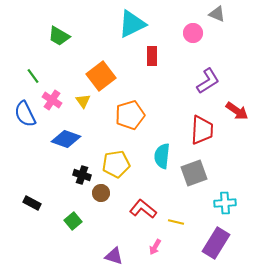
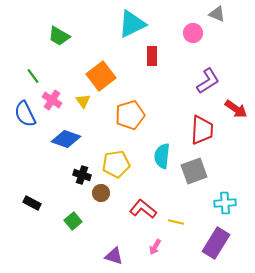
red arrow: moved 1 px left, 2 px up
gray square: moved 2 px up
